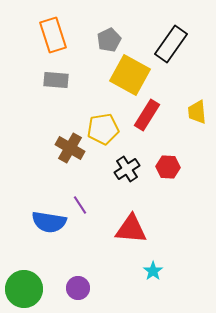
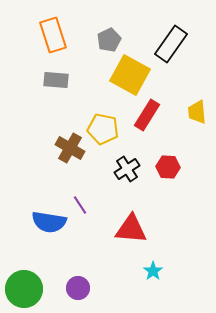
yellow pentagon: rotated 20 degrees clockwise
